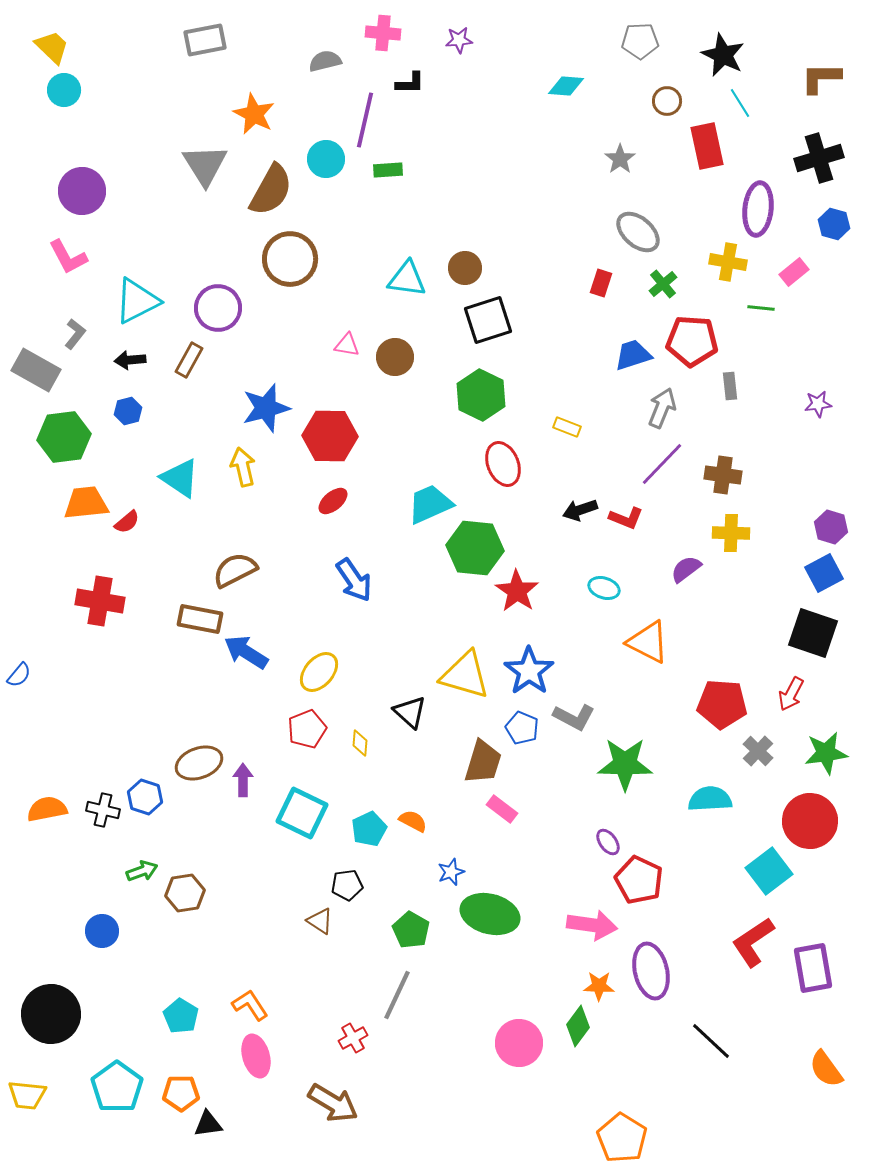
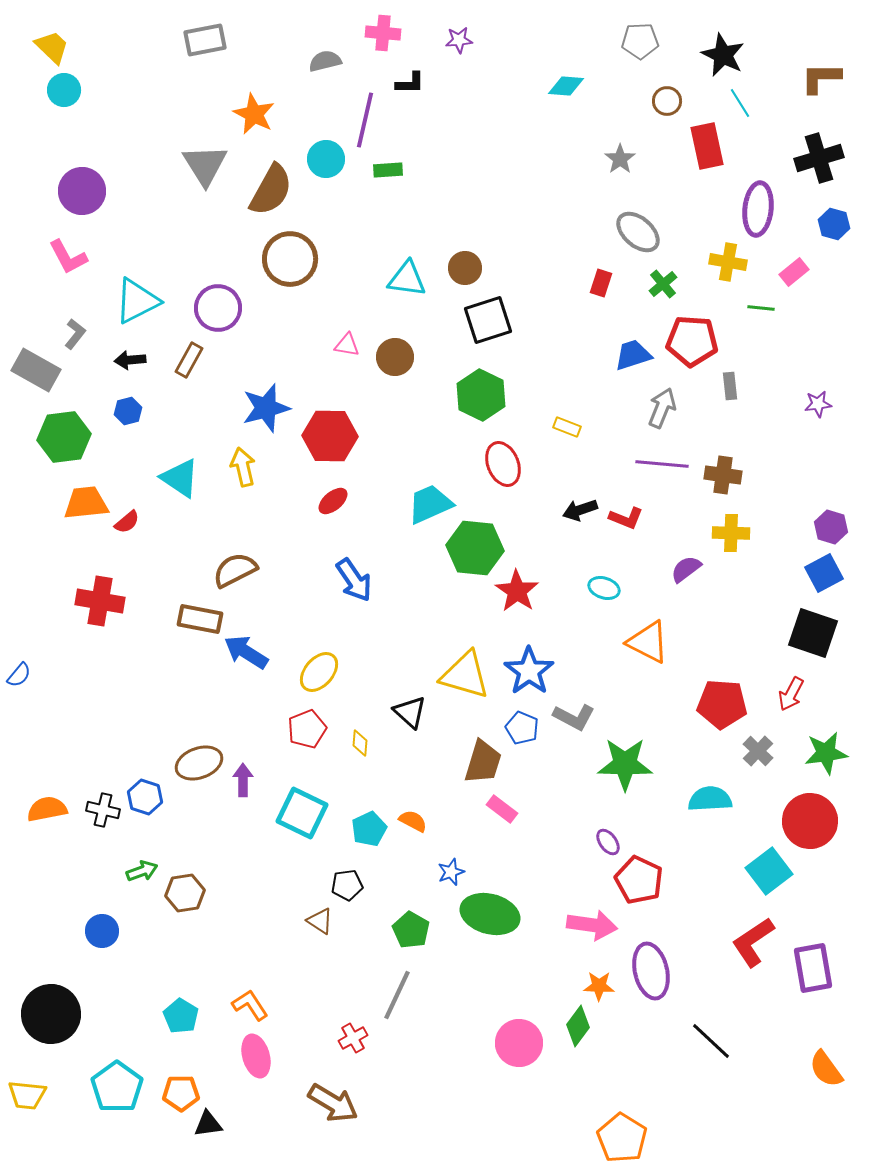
purple line at (662, 464): rotated 51 degrees clockwise
